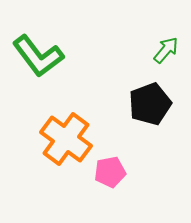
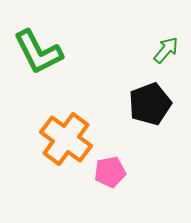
green L-shape: moved 4 px up; rotated 10 degrees clockwise
